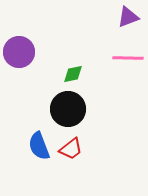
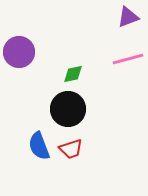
pink line: moved 1 px down; rotated 16 degrees counterclockwise
red trapezoid: rotated 20 degrees clockwise
